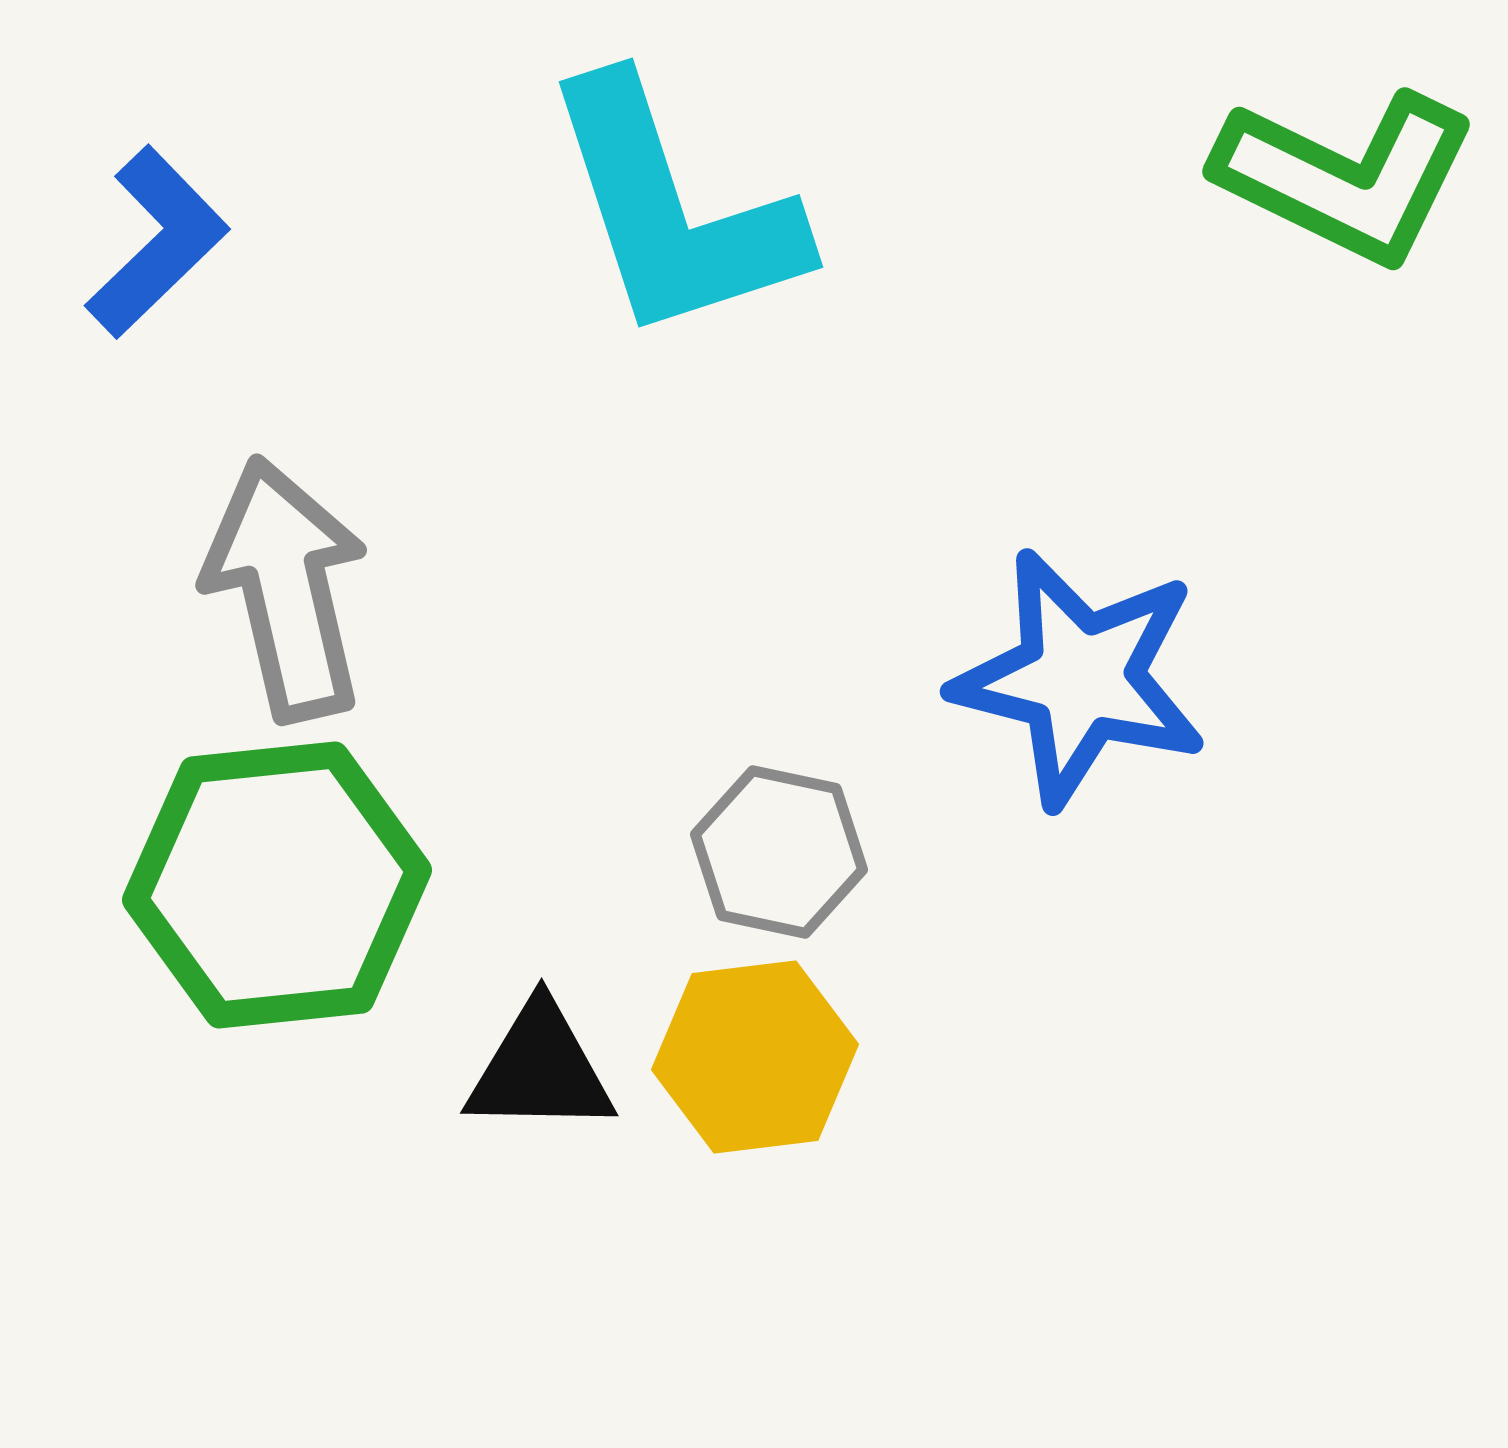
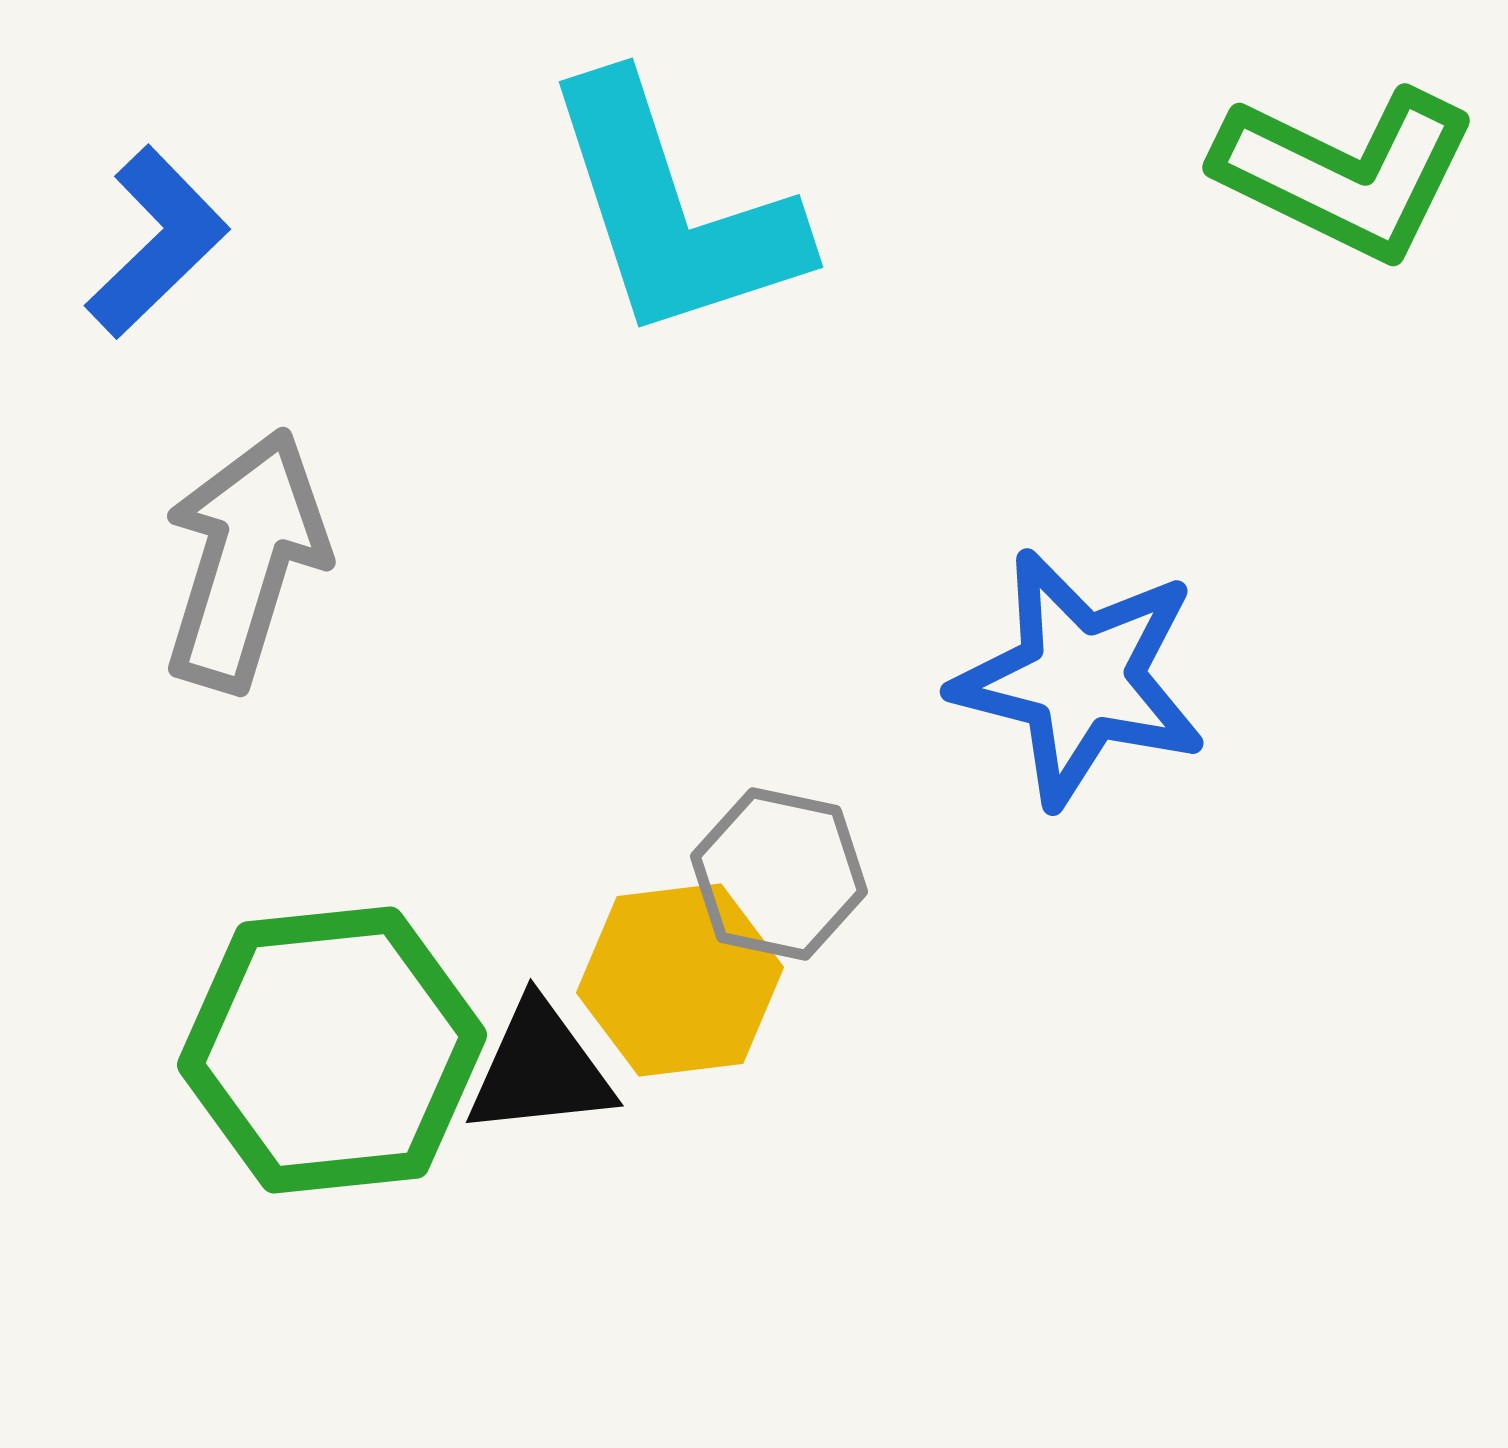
green L-shape: moved 4 px up
gray arrow: moved 41 px left, 29 px up; rotated 30 degrees clockwise
gray hexagon: moved 22 px down
green hexagon: moved 55 px right, 165 px down
yellow hexagon: moved 75 px left, 77 px up
black triangle: rotated 7 degrees counterclockwise
